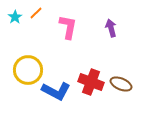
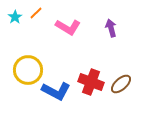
pink L-shape: rotated 110 degrees clockwise
brown ellipse: rotated 65 degrees counterclockwise
